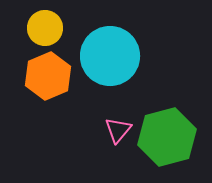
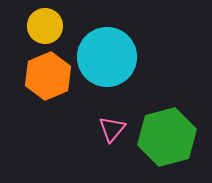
yellow circle: moved 2 px up
cyan circle: moved 3 px left, 1 px down
pink triangle: moved 6 px left, 1 px up
